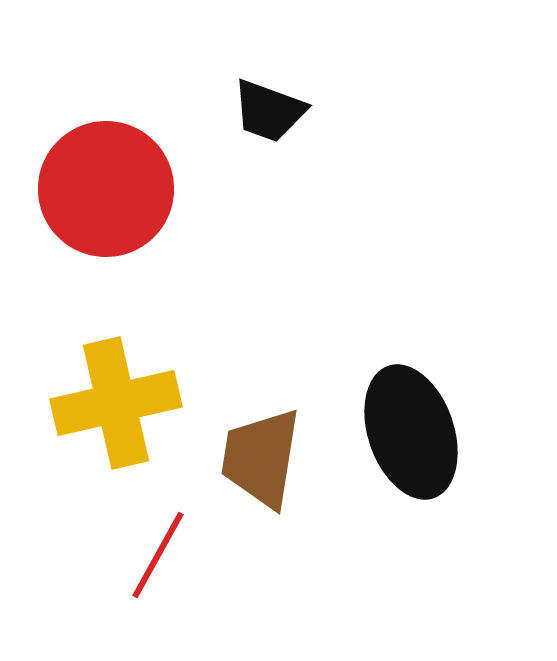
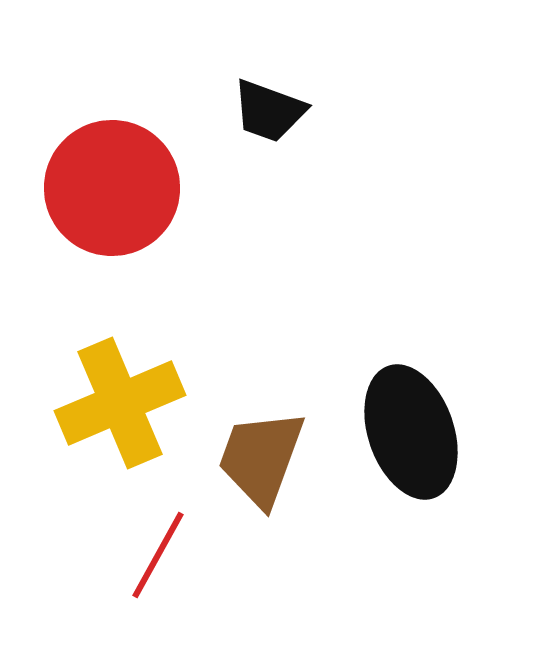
red circle: moved 6 px right, 1 px up
yellow cross: moved 4 px right; rotated 10 degrees counterclockwise
brown trapezoid: rotated 11 degrees clockwise
